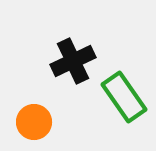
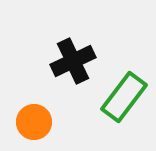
green rectangle: rotated 72 degrees clockwise
